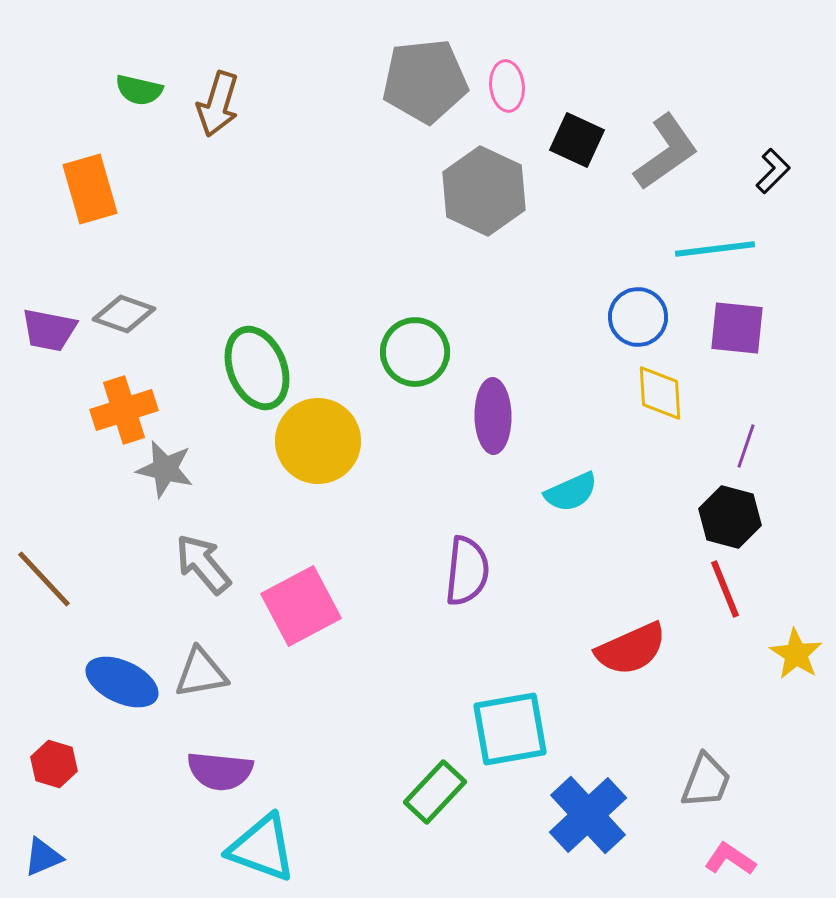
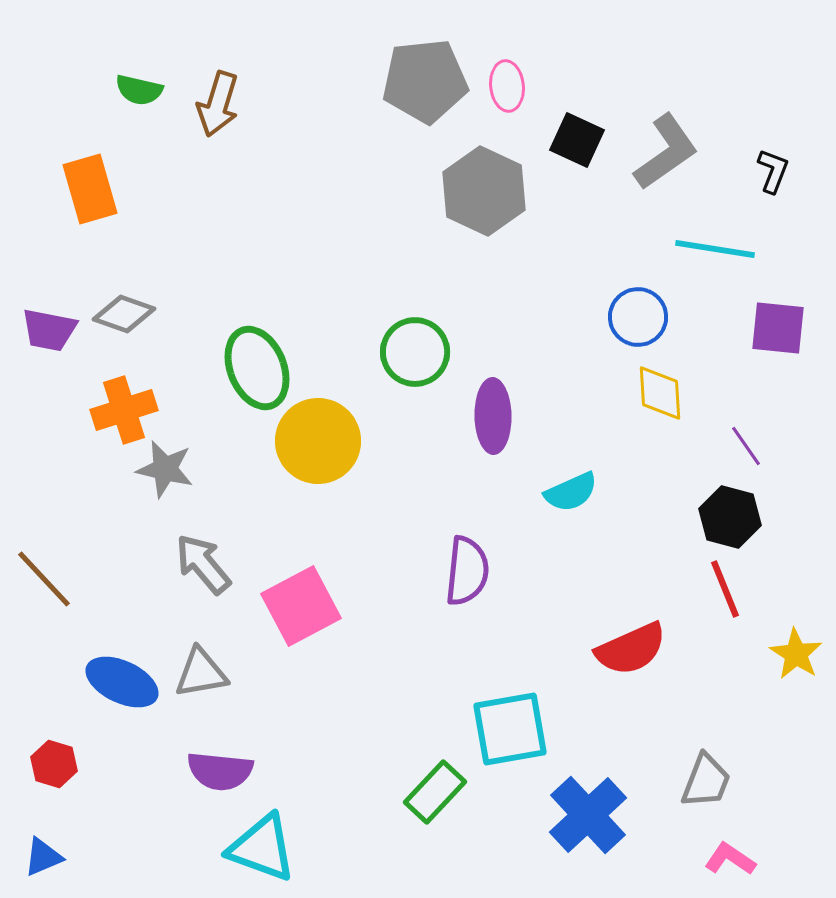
black L-shape at (773, 171): rotated 24 degrees counterclockwise
cyan line at (715, 249): rotated 16 degrees clockwise
purple square at (737, 328): moved 41 px right
purple line at (746, 446): rotated 54 degrees counterclockwise
